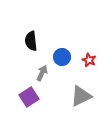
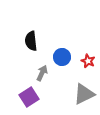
red star: moved 1 px left, 1 px down
gray triangle: moved 3 px right, 2 px up
